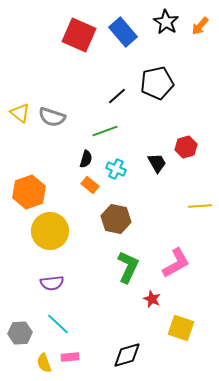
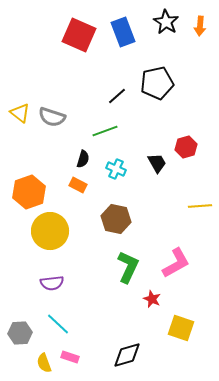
orange arrow: rotated 36 degrees counterclockwise
blue rectangle: rotated 20 degrees clockwise
black semicircle: moved 3 px left
orange rectangle: moved 12 px left; rotated 12 degrees counterclockwise
pink rectangle: rotated 24 degrees clockwise
